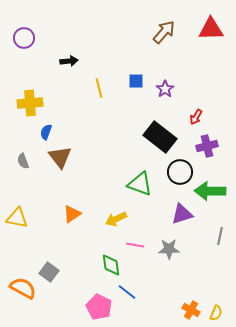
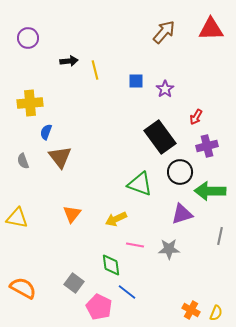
purple circle: moved 4 px right
yellow line: moved 4 px left, 18 px up
black rectangle: rotated 16 degrees clockwise
orange triangle: rotated 18 degrees counterclockwise
gray square: moved 25 px right, 11 px down
